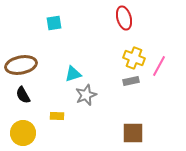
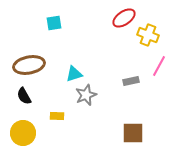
red ellipse: rotated 70 degrees clockwise
yellow cross: moved 14 px right, 23 px up
brown ellipse: moved 8 px right
cyan triangle: moved 1 px right
black semicircle: moved 1 px right, 1 px down
